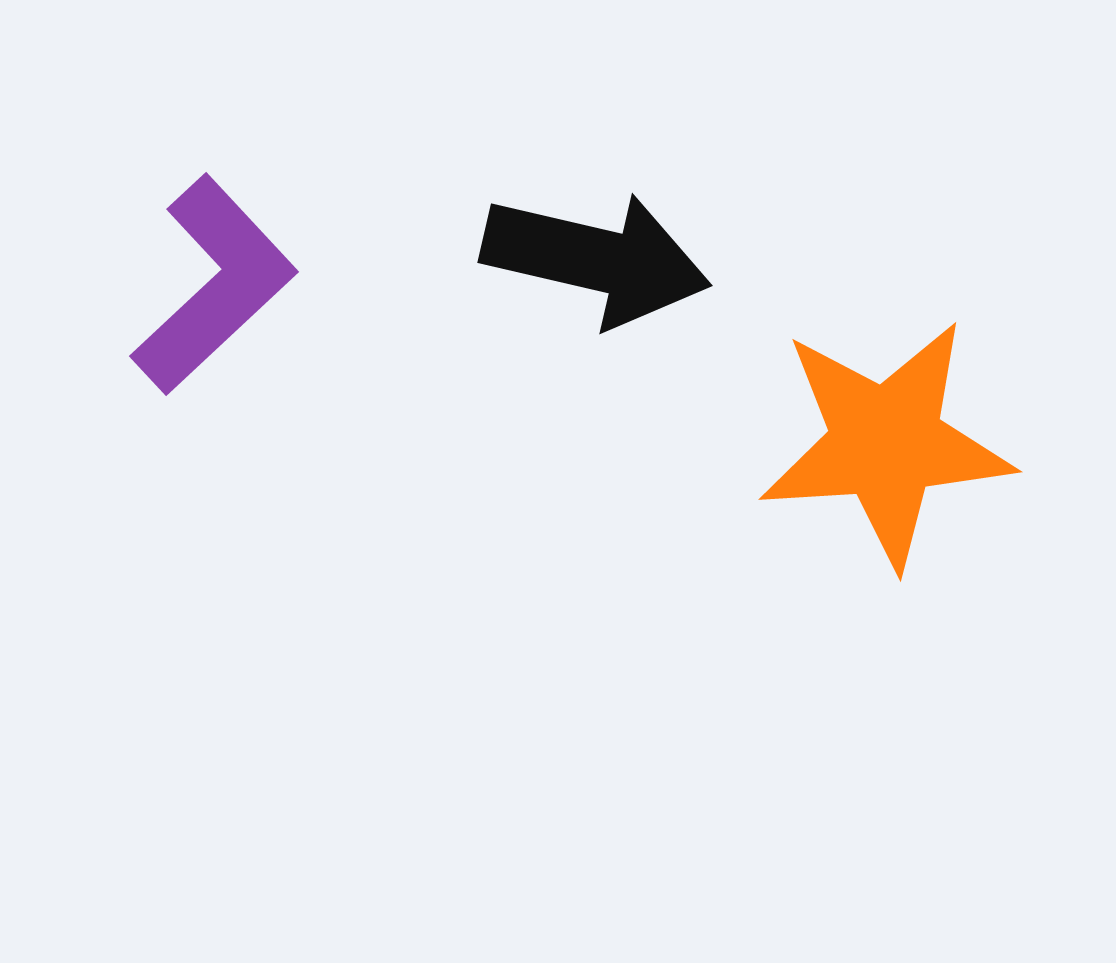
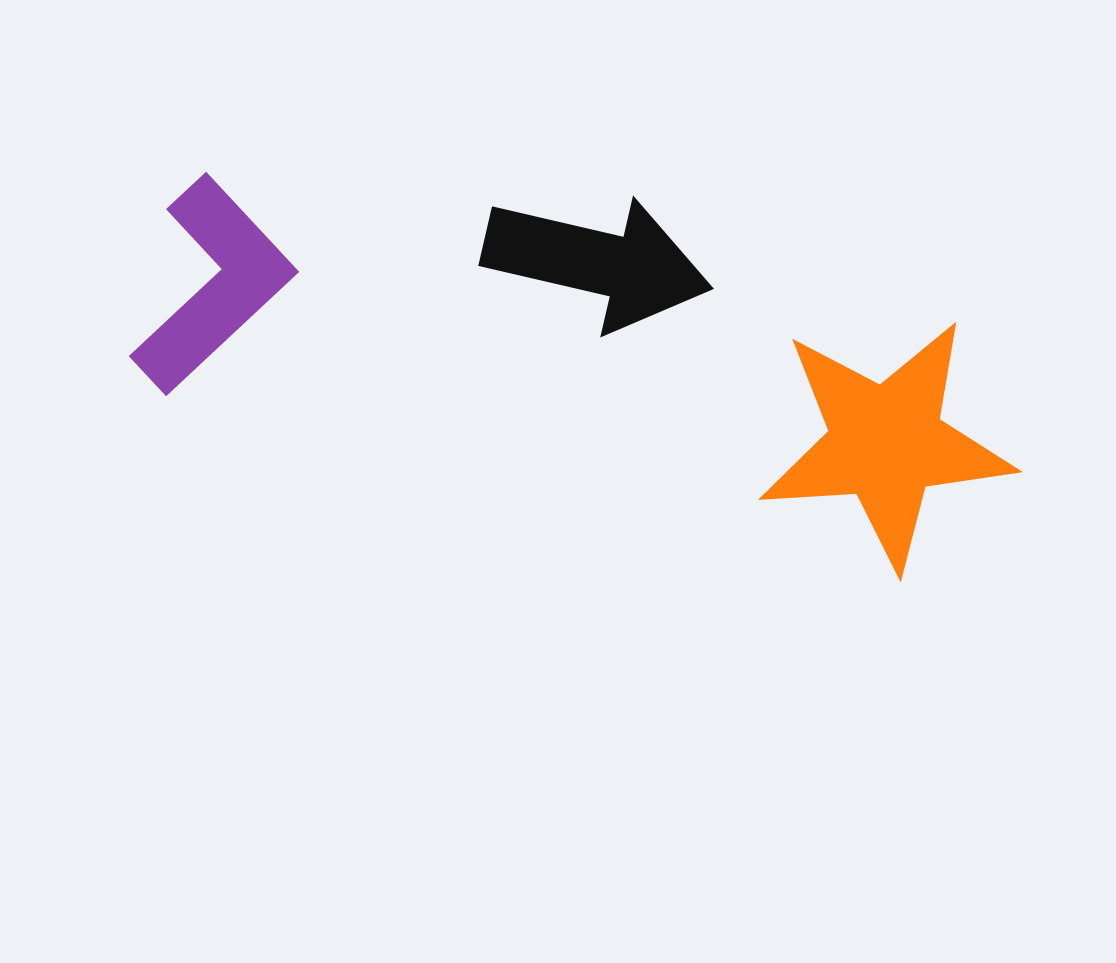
black arrow: moved 1 px right, 3 px down
